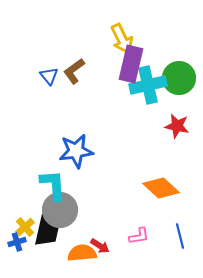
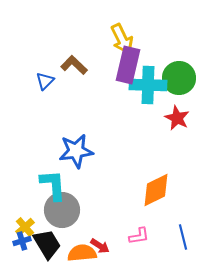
purple rectangle: moved 3 px left, 1 px down
brown L-shape: moved 6 px up; rotated 80 degrees clockwise
blue triangle: moved 4 px left, 5 px down; rotated 24 degrees clockwise
cyan cross: rotated 15 degrees clockwise
red star: moved 8 px up; rotated 15 degrees clockwise
orange diamond: moved 5 px left, 2 px down; rotated 69 degrees counterclockwise
gray circle: moved 2 px right
black trapezoid: moved 13 px down; rotated 44 degrees counterclockwise
blue line: moved 3 px right, 1 px down
blue cross: moved 5 px right, 1 px up
